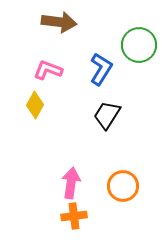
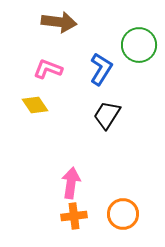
pink L-shape: moved 1 px up
yellow diamond: rotated 64 degrees counterclockwise
orange circle: moved 28 px down
